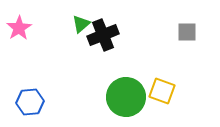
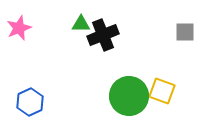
green triangle: rotated 42 degrees clockwise
pink star: rotated 10 degrees clockwise
gray square: moved 2 px left
green circle: moved 3 px right, 1 px up
blue hexagon: rotated 20 degrees counterclockwise
